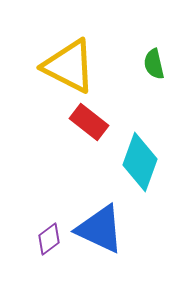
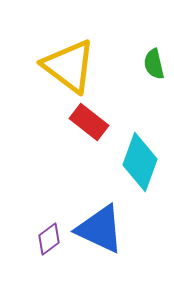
yellow triangle: rotated 10 degrees clockwise
